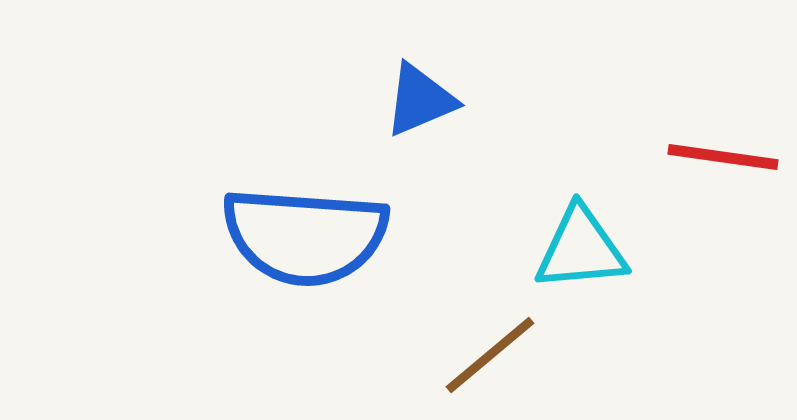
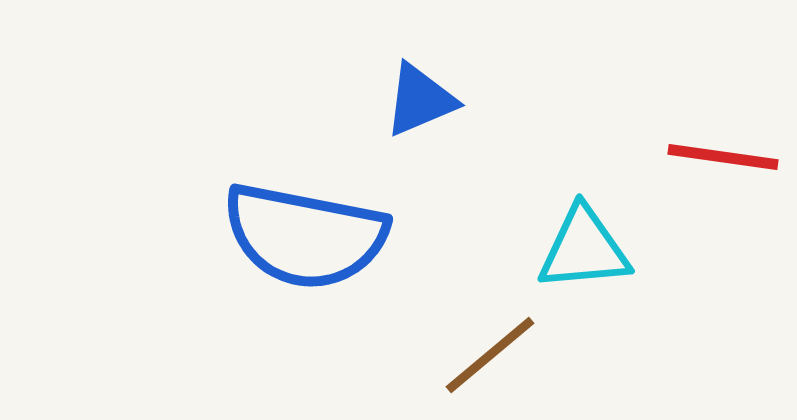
blue semicircle: rotated 7 degrees clockwise
cyan triangle: moved 3 px right
